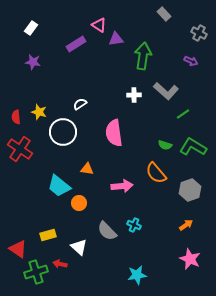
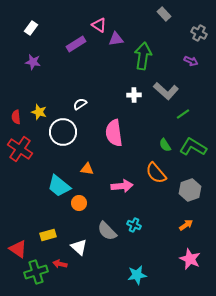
green semicircle: rotated 40 degrees clockwise
